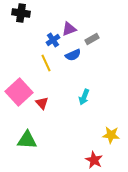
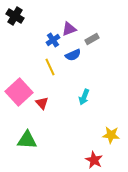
black cross: moved 6 px left, 3 px down; rotated 24 degrees clockwise
yellow line: moved 4 px right, 4 px down
